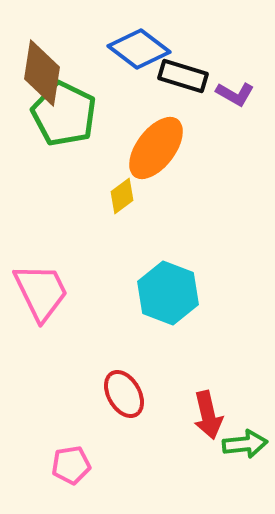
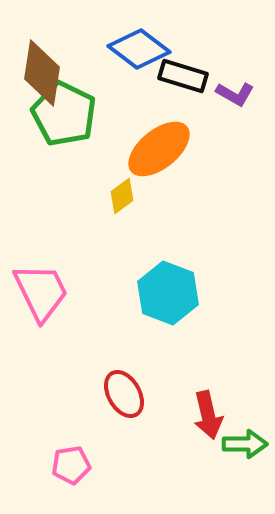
orange ellipse: moved 3 px right, 1 px down; rotated 14 degrees clockwise
green arrow: rotated 6 degrees clockwise
